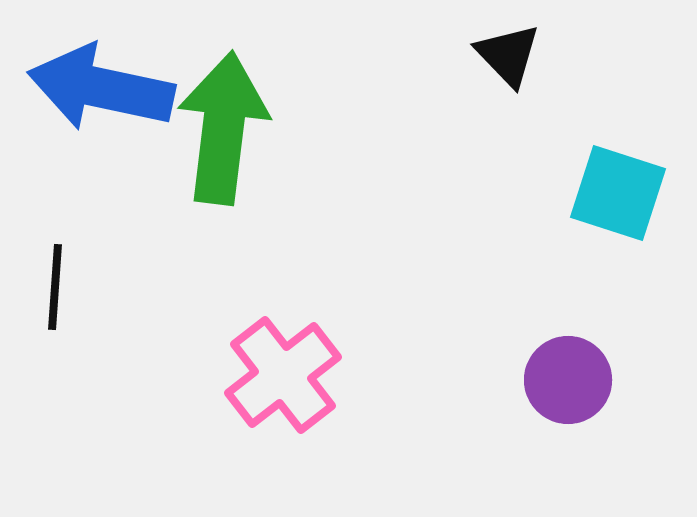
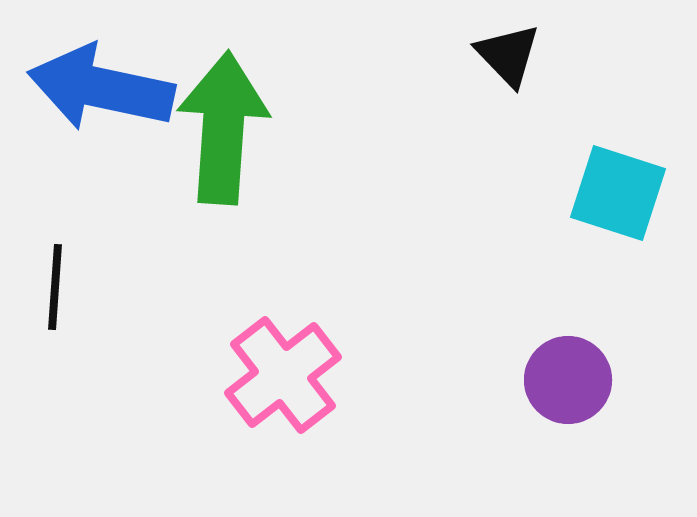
green arrow: rotated 3 degrees counterclockwise
